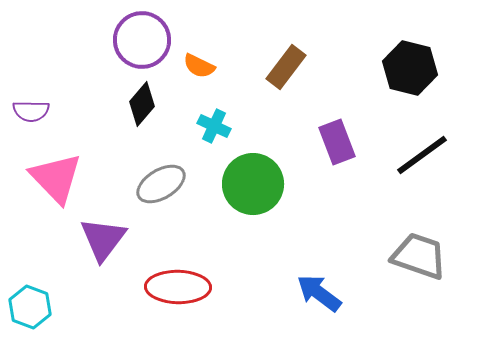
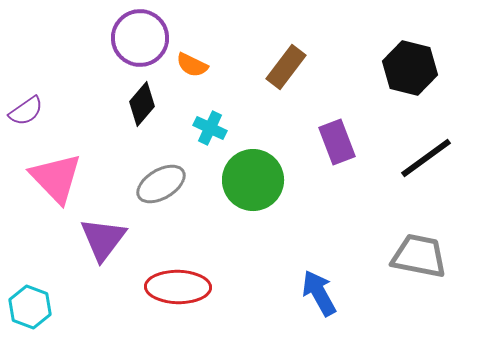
purple circle: moved 2 px left, 2 px up
orange semicircle: moved 7 px left, 1 px up
purple semicircle: moved 5 px left; rotated 36 degrees counterclockwise
cyan cross: moved 4 px left, 2 px down
black line: moved 4 px right, 3 px down
green circle: moved 4 px up
gray trapezoid: rotated 8 degrees counterclockwise
blue arrow: rotated 24 degrees clockwise
